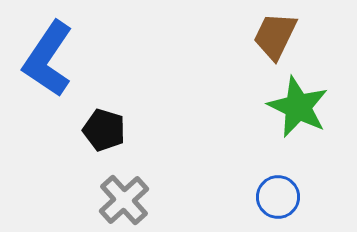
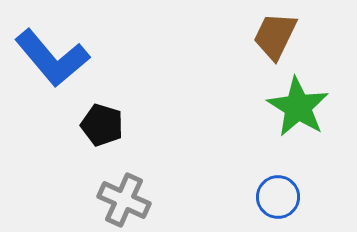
blue L-shape: moved 4 px right, 1 px up; rotated 74 degrees counterclockwise
green star: rotated 6 degrees clockwise
black pentagon: moved 2 px left, 5 px up
gray cross: rotated 24 degrees counterclockwise
